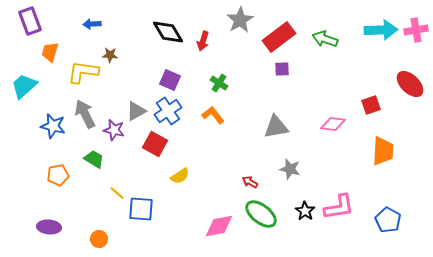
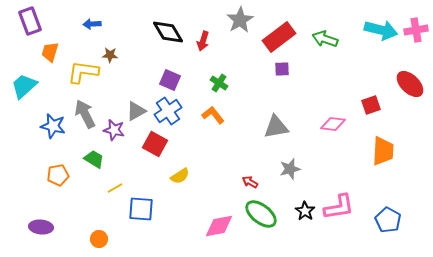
cyan arrow at (381, 30): rotated 16 degrees clockwise
gray star at (290, 169): rotated 30 degrees counterclockwise
yellow line at (117, 193): moved 2 px left, 5 px up; rotated 70 degrees counterclockwise
purple ellipse at (49, 227): moved 8 px left
